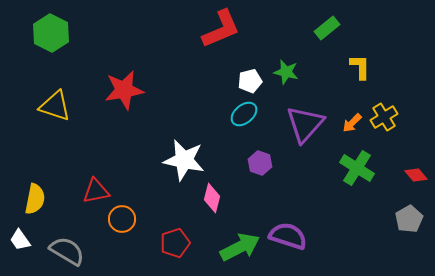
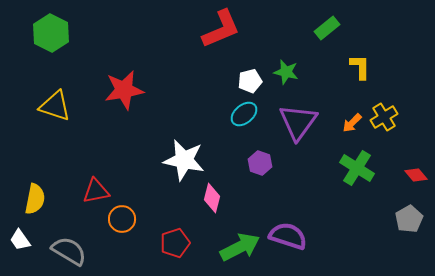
purple triangle: moved 7 px left, 2 px up; rotated 6 degrees counterclockwise
gray semicircle: moved 2 px right
